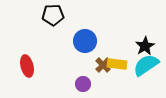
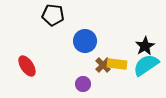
black pentagon: rotated 10 degrees clockwise
red ellipse: rotated 20 degrees counterclockwise
